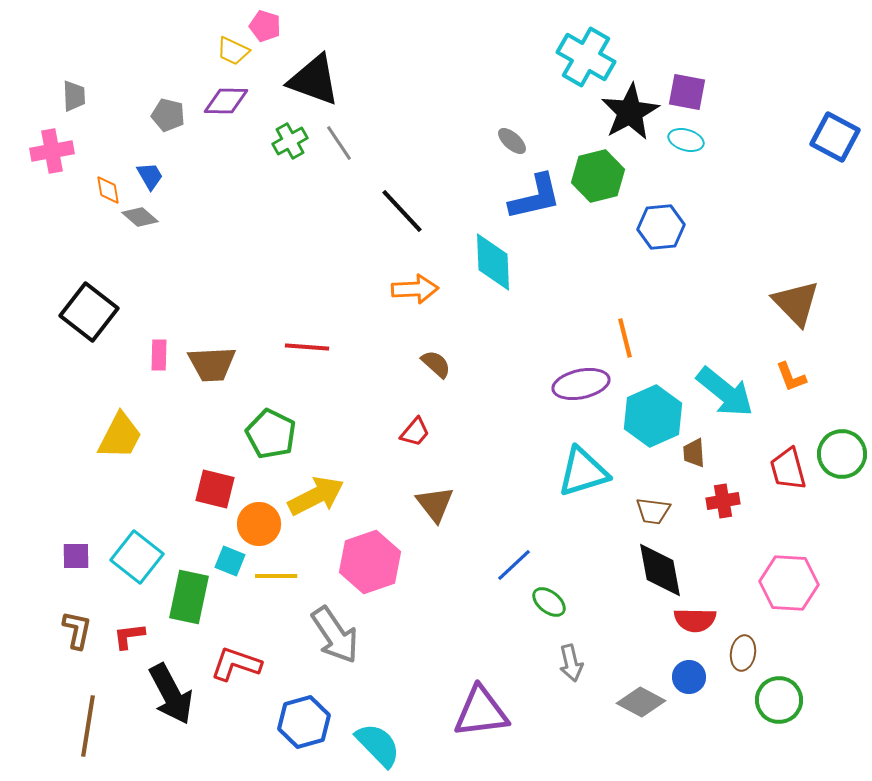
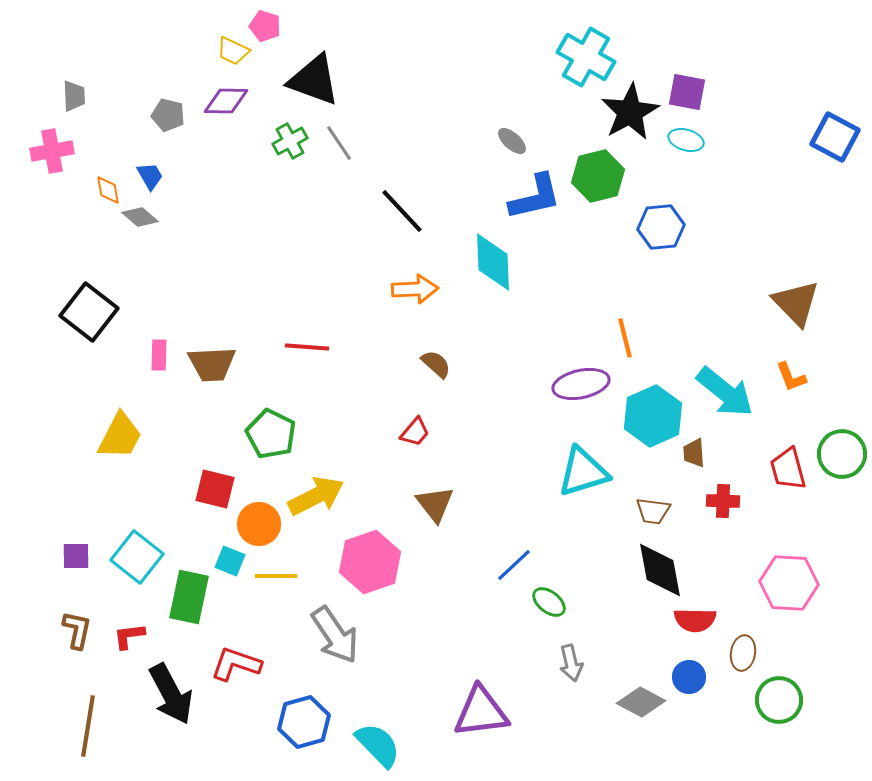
red cross at (723, 501): rotated 12 degrees clockwise
